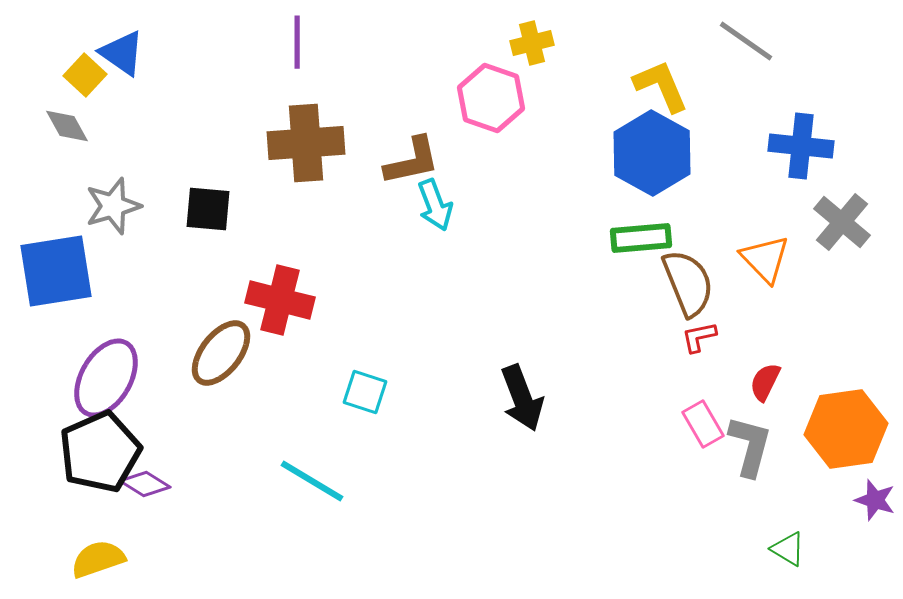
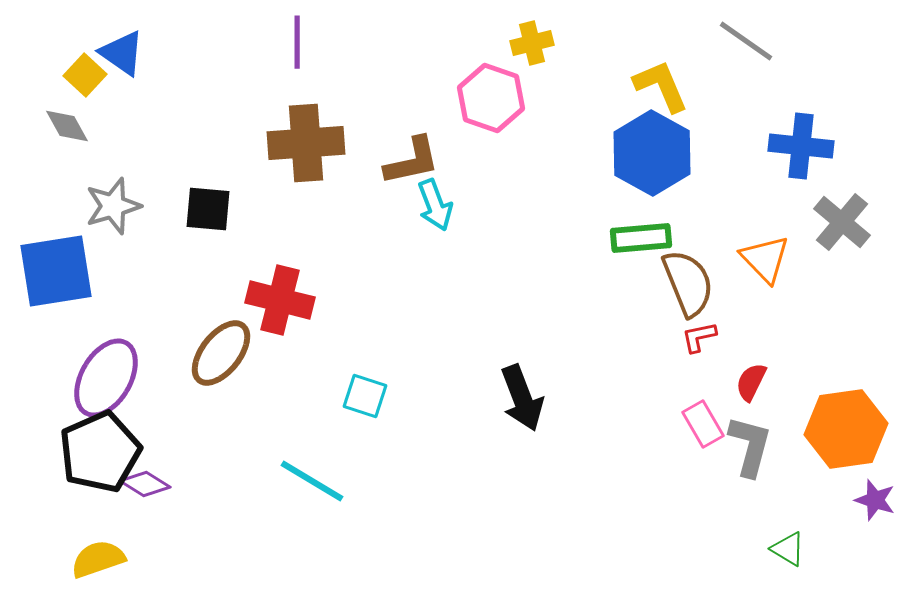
red semicircle: moved 14 px left
cyan square: moved 4 px down
